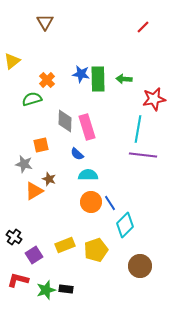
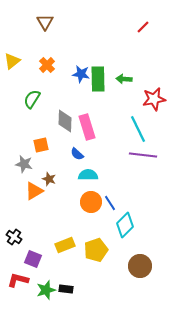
orange cross: moved 15 px up
green semicircle: rotated 42 degrees counterclockwise
cyan line: rotated 36 degrees counterclockwise
purple square: moved 1 px left, 4 px down; rotated 36 degrees counterclockwise
